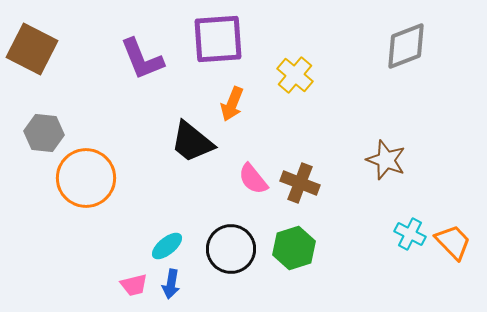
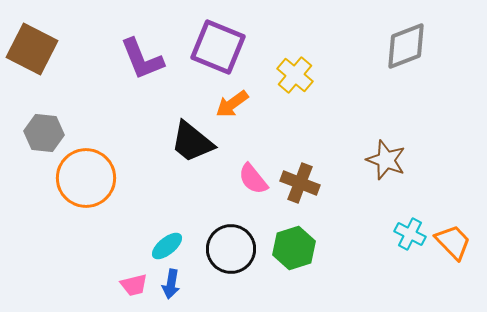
purple square: moved 8 px down; rotated 26 degrees clockwise
orange arrow: rotated 32 degrees clockwise
